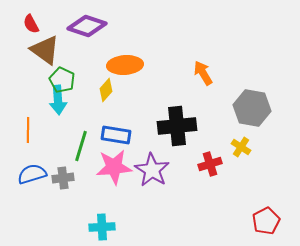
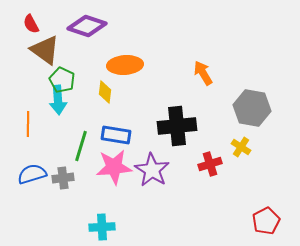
yellow diamond: moved 1 px left, 2 px down; rotated 35 degrees counterclockwise
orange line: moved 6 px up
